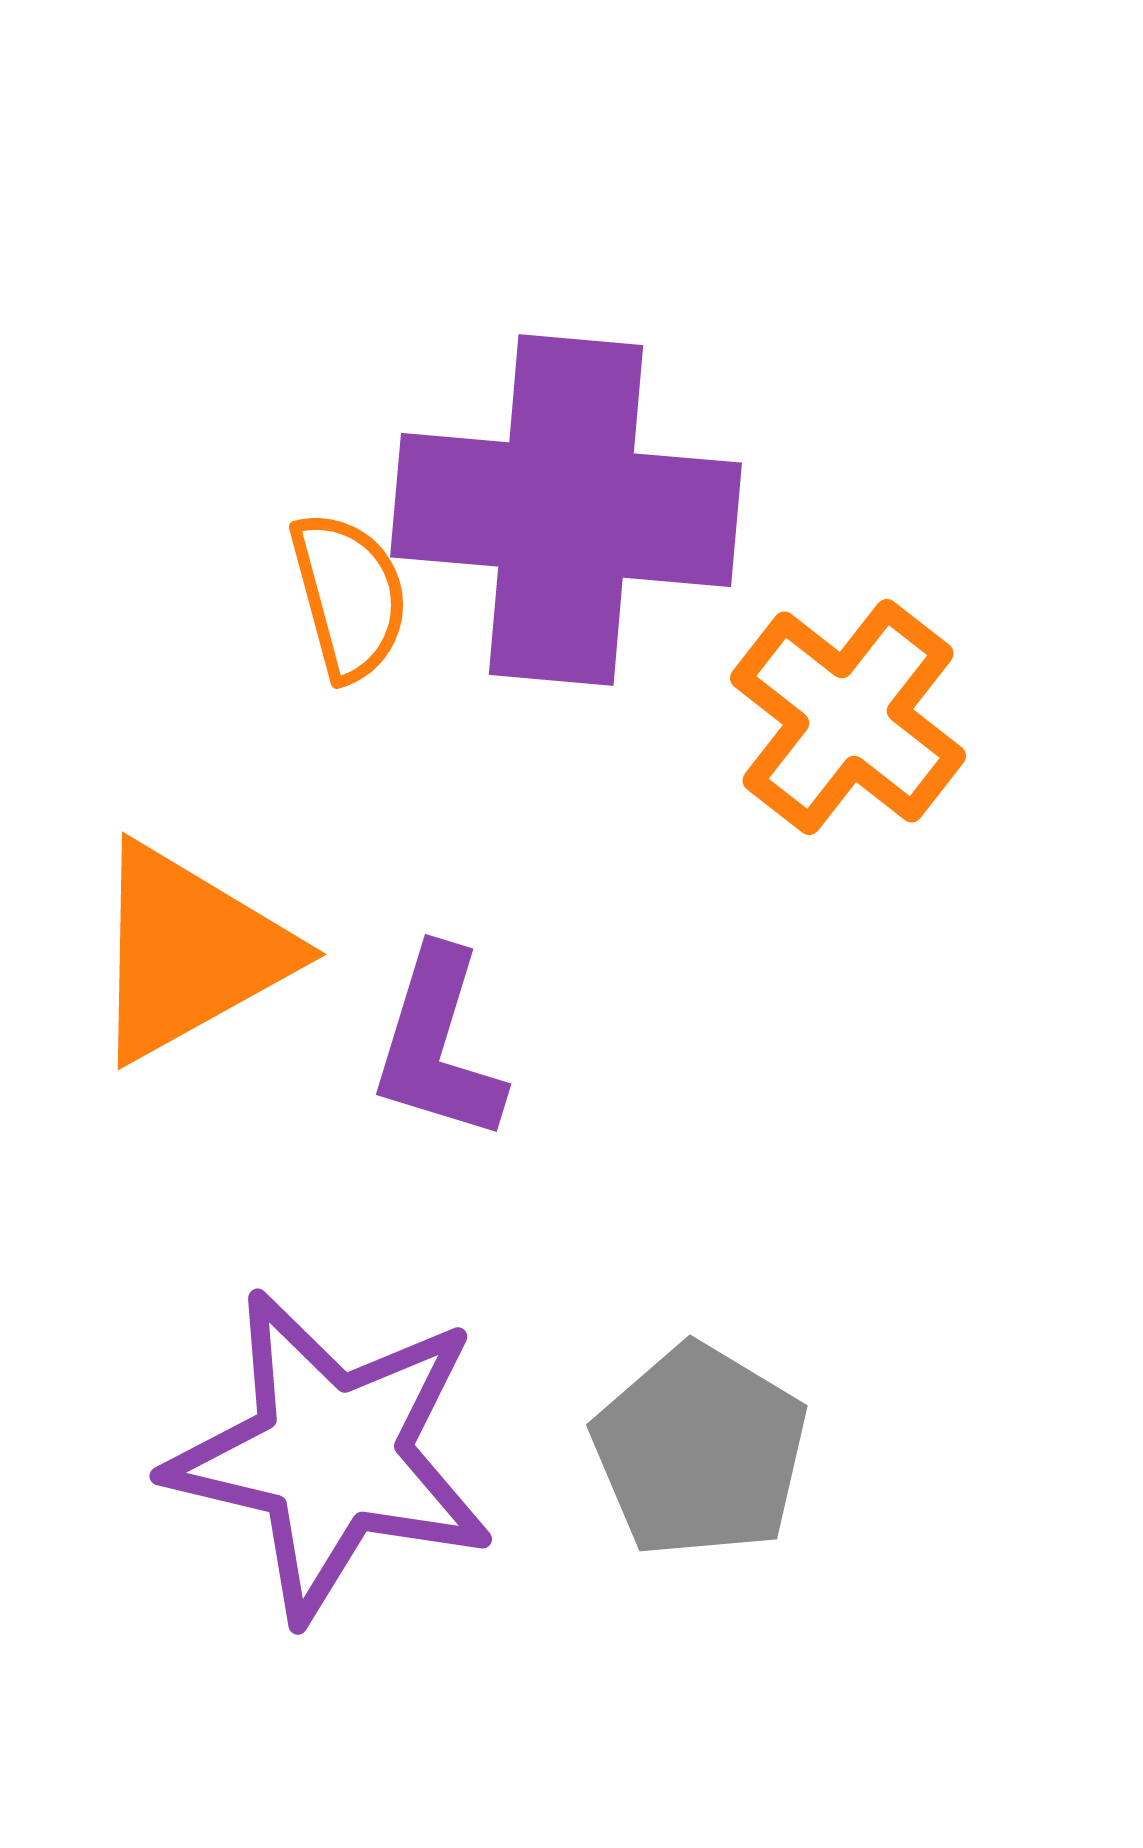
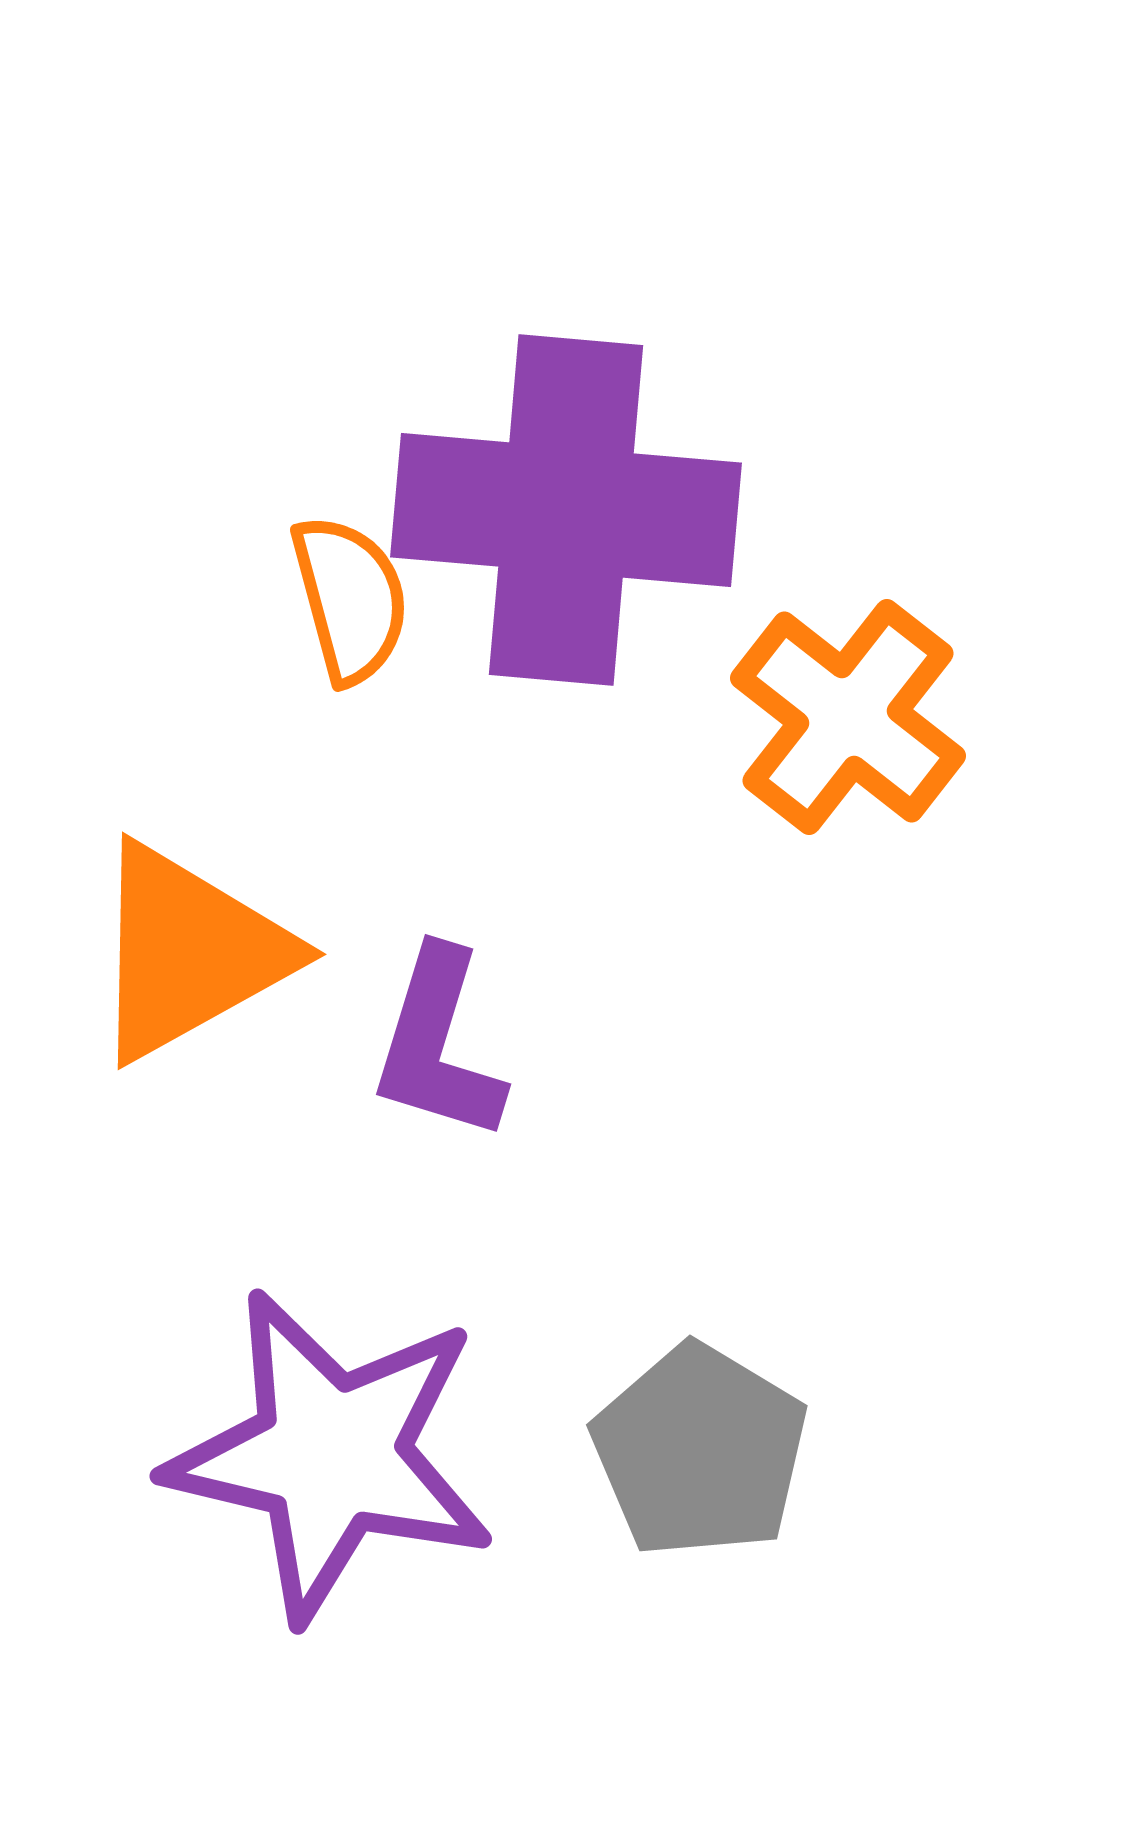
orange semicircle: moved 1 px right, 3 px down
